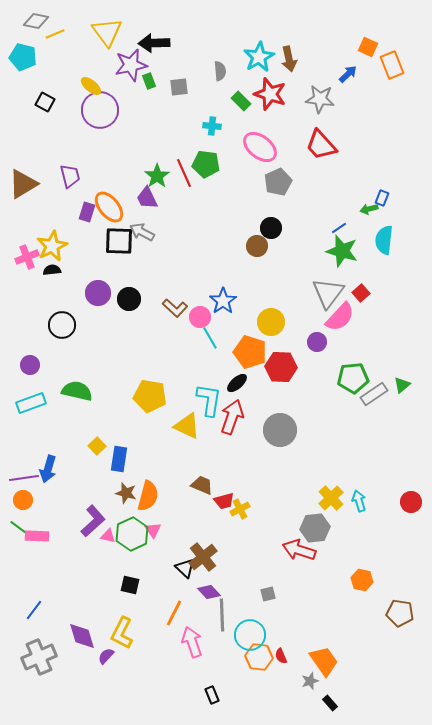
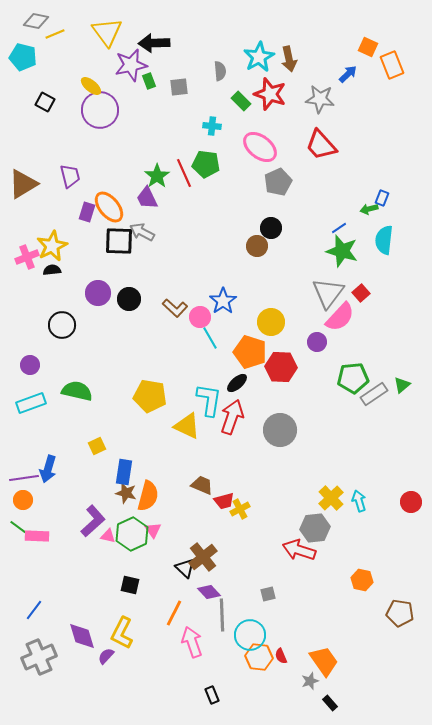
yellow square at (97, 446): rotated 18 degrees clockwise
blue rectangle at (119, 459): moved 5 px right, 13 px down
